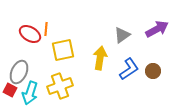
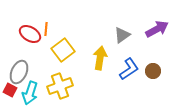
yellow square: rotated 25 degrees counterclockwise
